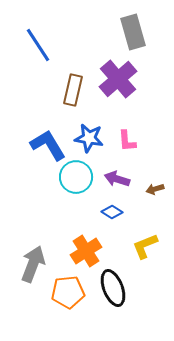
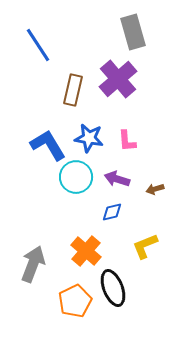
blue diamond: rotated 45 degrees counterclockwise
orange cross: rotated 16 degrees counterclockwise
orange pentagon: moved 7 px right, 9 px down; rotated 20 degrees counterclockwise
